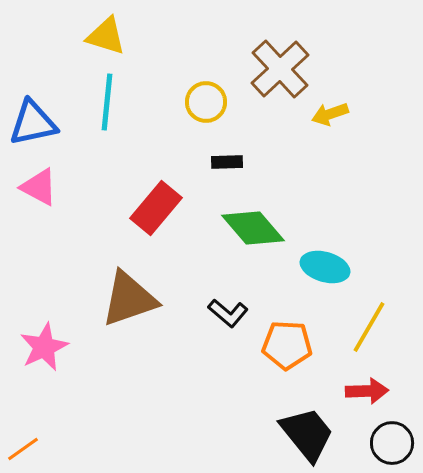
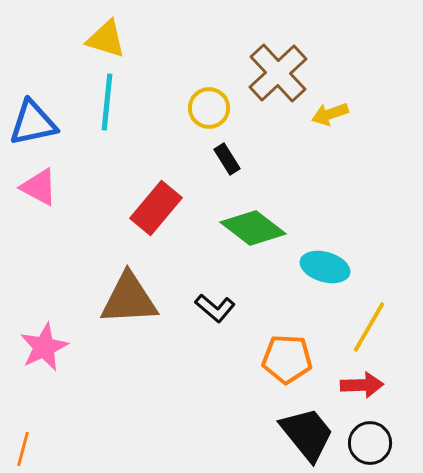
yellow triangle: moved 3 px down
brown cross: moved 2 px left, 4 px down
yellow circle: moved 3 px right, 6 px down
black rectangle: moved 3 px up; rotated 60 degrees clockwise
green diamond: rotated 12 degrees counterclockwise
brown triangle: rotated 16 degrees clockwise
black L-shape: moved 13 px left, 5 px up
orange pentagon: moved 14 px down
red arrow: moved 5 px left, 6 px up
black circle: moved 22 px left
orange line: rotated 40 degrees counterclockwise
